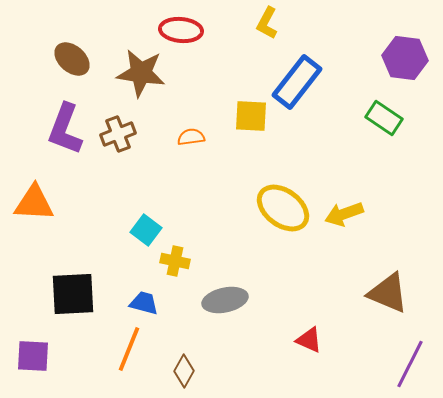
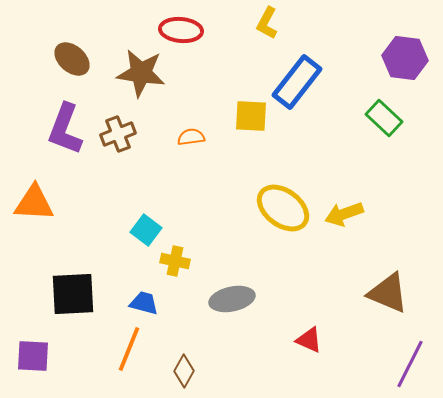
green rectangle: rotated 9 degrees clockwise
gray ellipse: moved 7 px right, 1 px up
